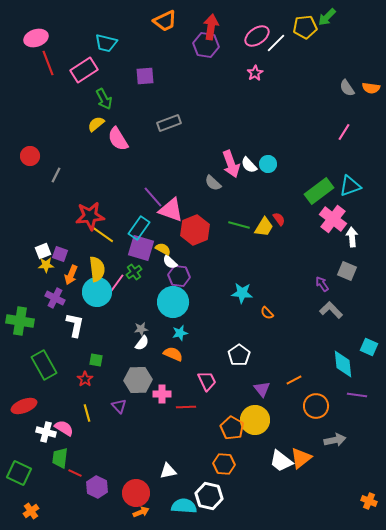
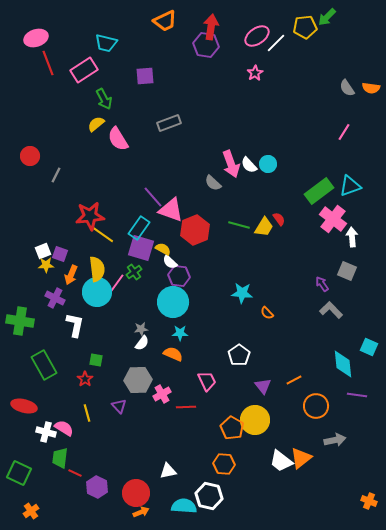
cyan star at (180, 333): rotated 14 degrees clockwise
purple triangle at (262, 389): moved 1 px right, 3 px up
pink cross at (162, 394): rotated 30 degrees counterclockwise
red ellipse at (24, 406): rotated 35 degrees clockwise
